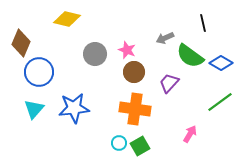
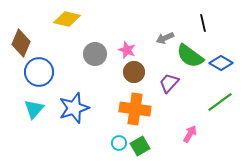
blue star: rotated 12 degrees counterclockwise
